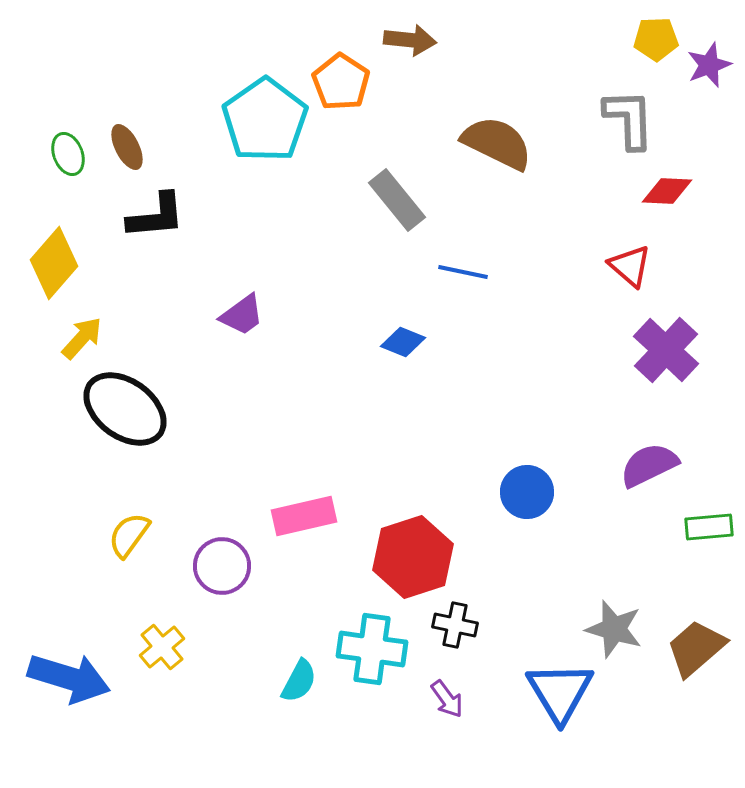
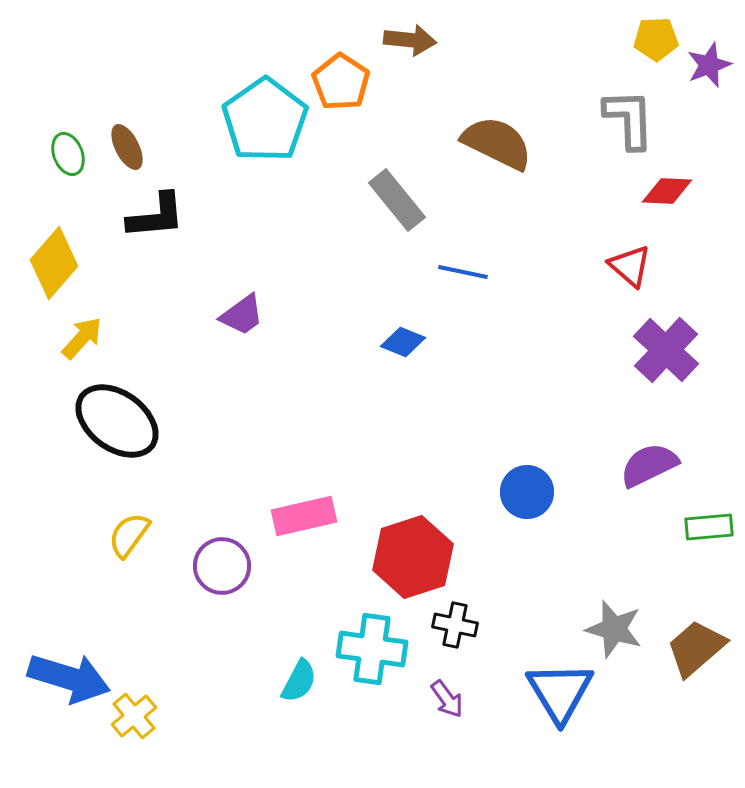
black ellipse: moved 8 px left, 12 px down
yellow cross: moved 28 px left, 69 px down
